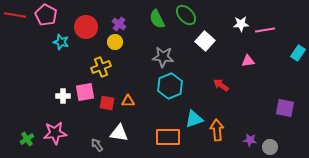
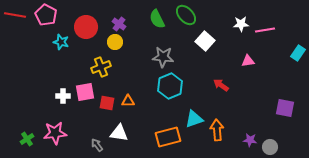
orange rectangle: rotated 15 degrees counterclockwise
